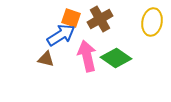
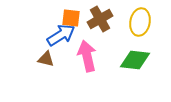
orange square: rotated 12 degrees counterclockwise
yellow ellipse: moved 12 px left
green diamond: moved 19 px right, 2 px down; rotated 28 degrees counterclockwise
